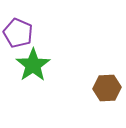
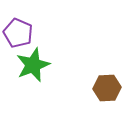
green star: rotated 12 degrees clockwise
